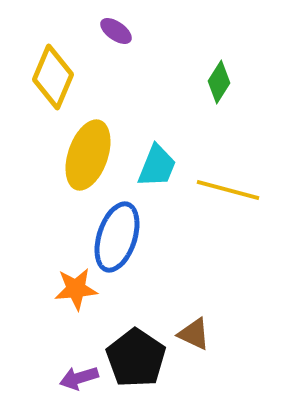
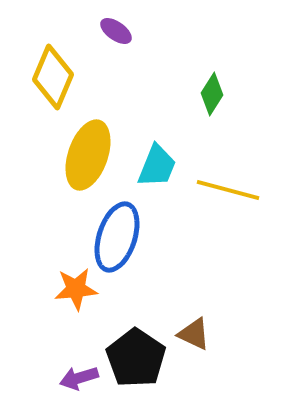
green diamond: moved 7 px left, 12 px down
